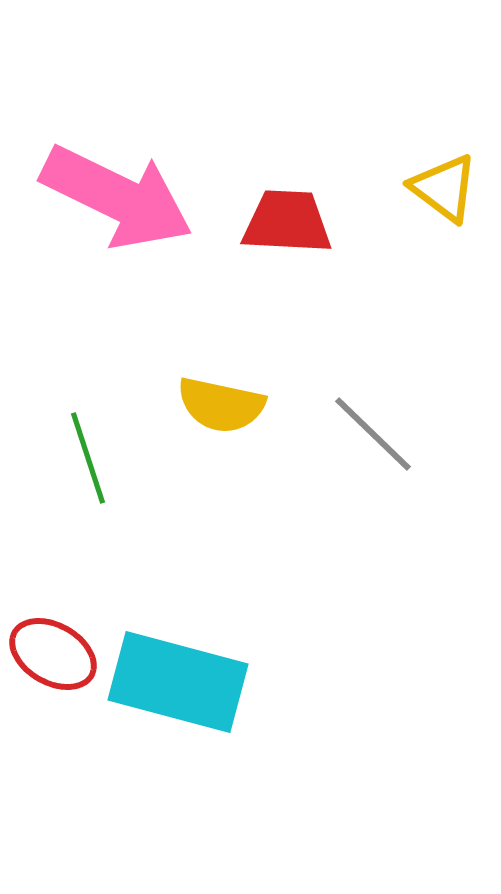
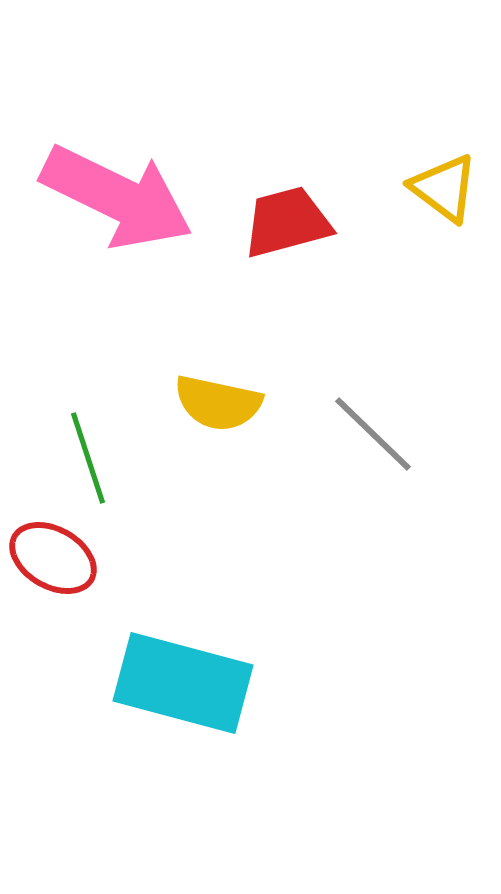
red trapezoid: rotated 18 degrees counterclockwise
yellow semicircle: moved 3 px left, 2 px up
red ellipse: moved 96 px up
cyan rectangle: moved 5 px right, 1 px down
